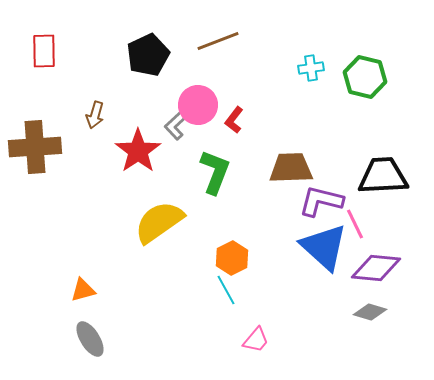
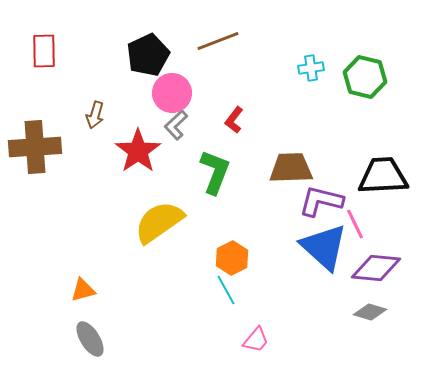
pink circle: moved 26 px left, 12 px up
